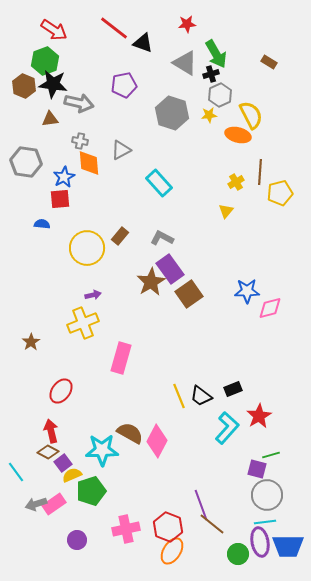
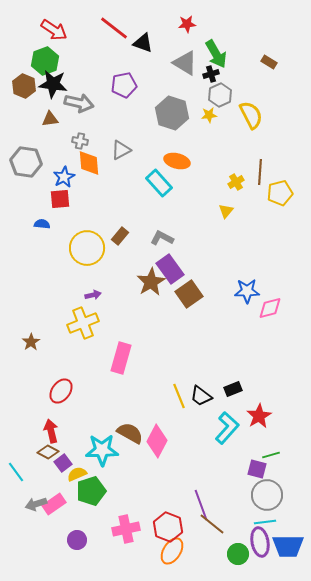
orange ellipse at (238, 135): moved 61 px left, 26 px down
yellow semicircle at (72, 475): moved 5 px right, 1 px up
